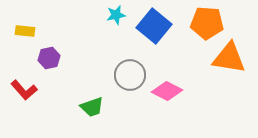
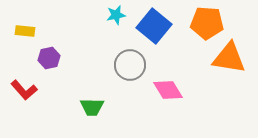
gray circle: moved 10 px up
pink diamond: moved 1 px right, 1 px up; rotated 32 degrees clockwise
green trapezoid: rotated 20 degrees clockwise
